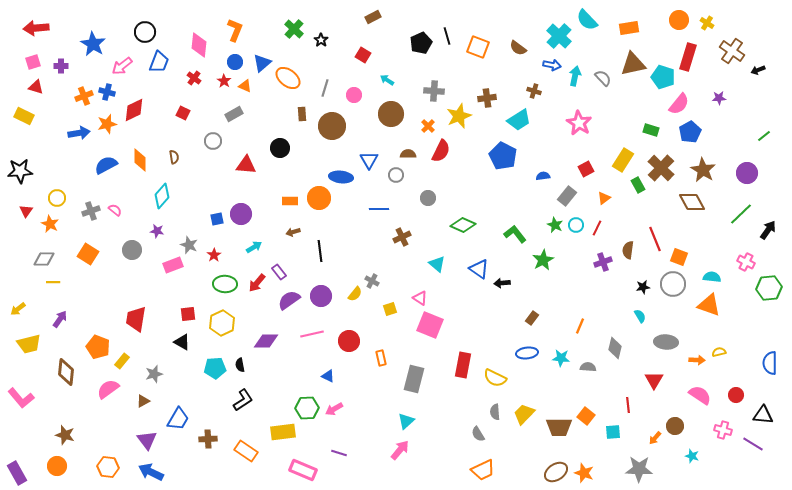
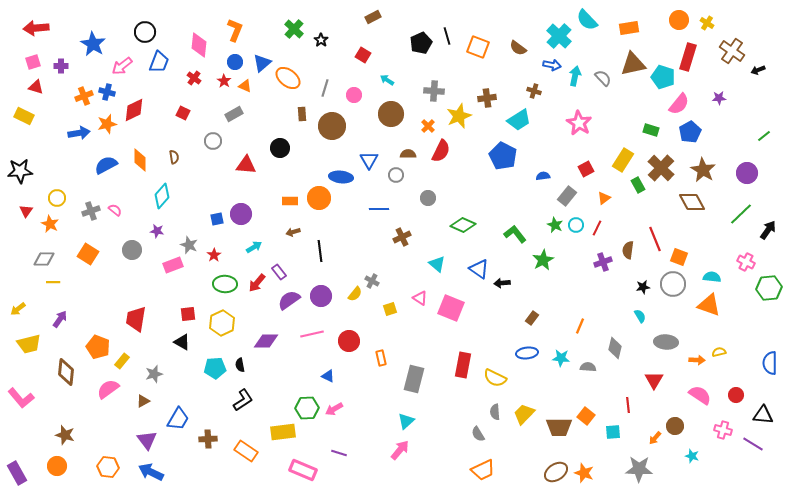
pink square at (430, 325): moved 21 px right, 17 px up
